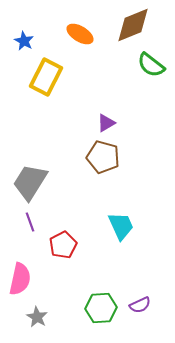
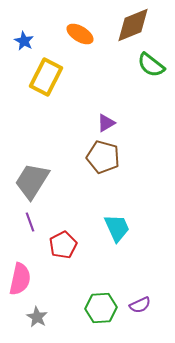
gray trapezoid: moved 2 px right, 1 px up
cyan trapezoid: moved 4 px left, 2 px down
